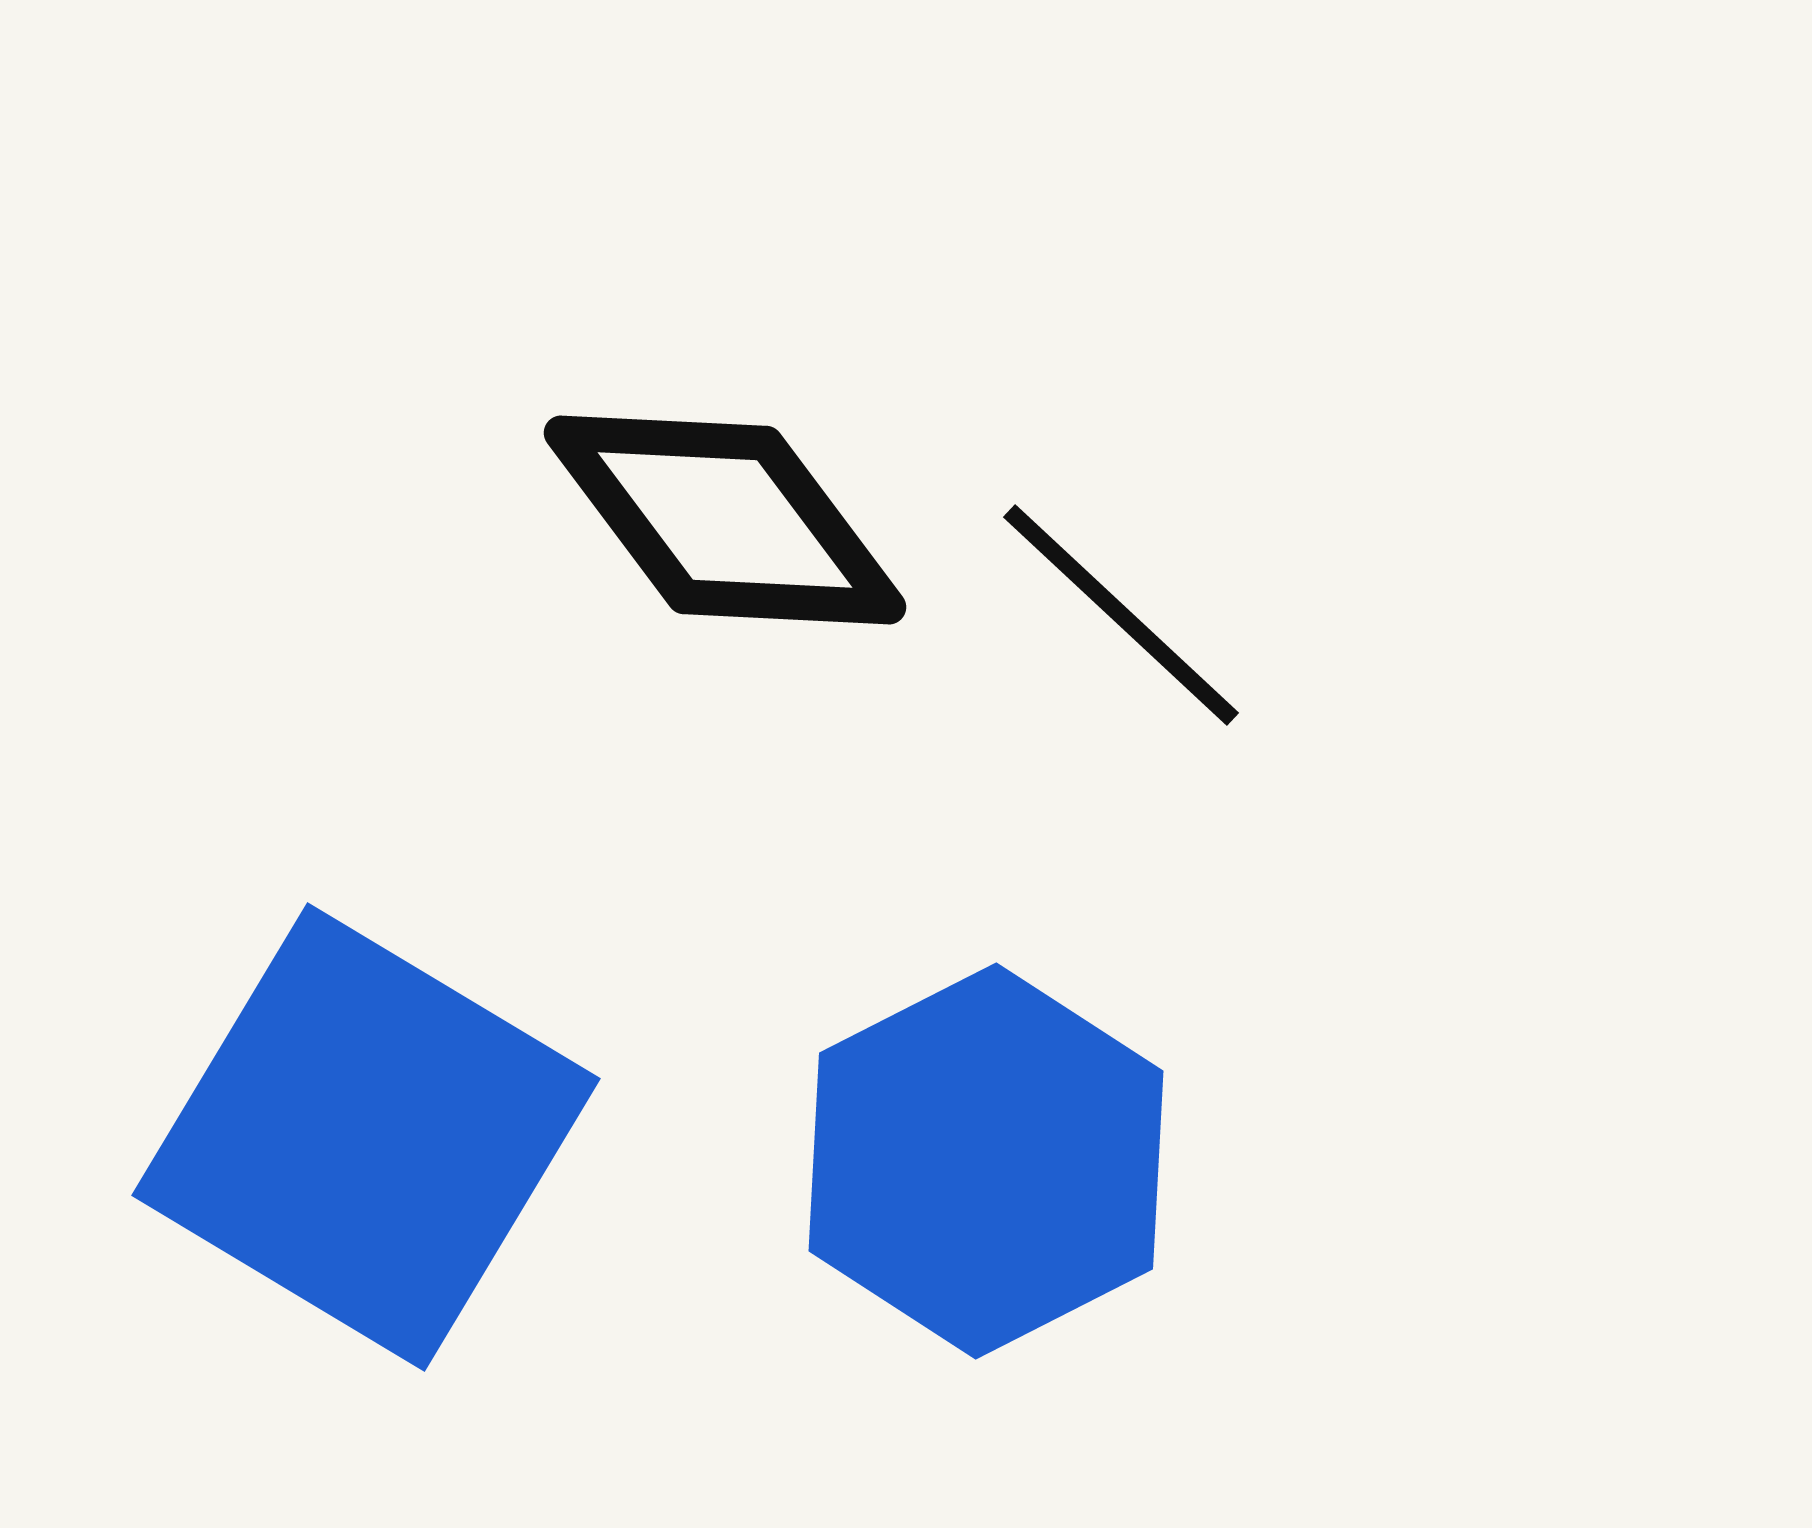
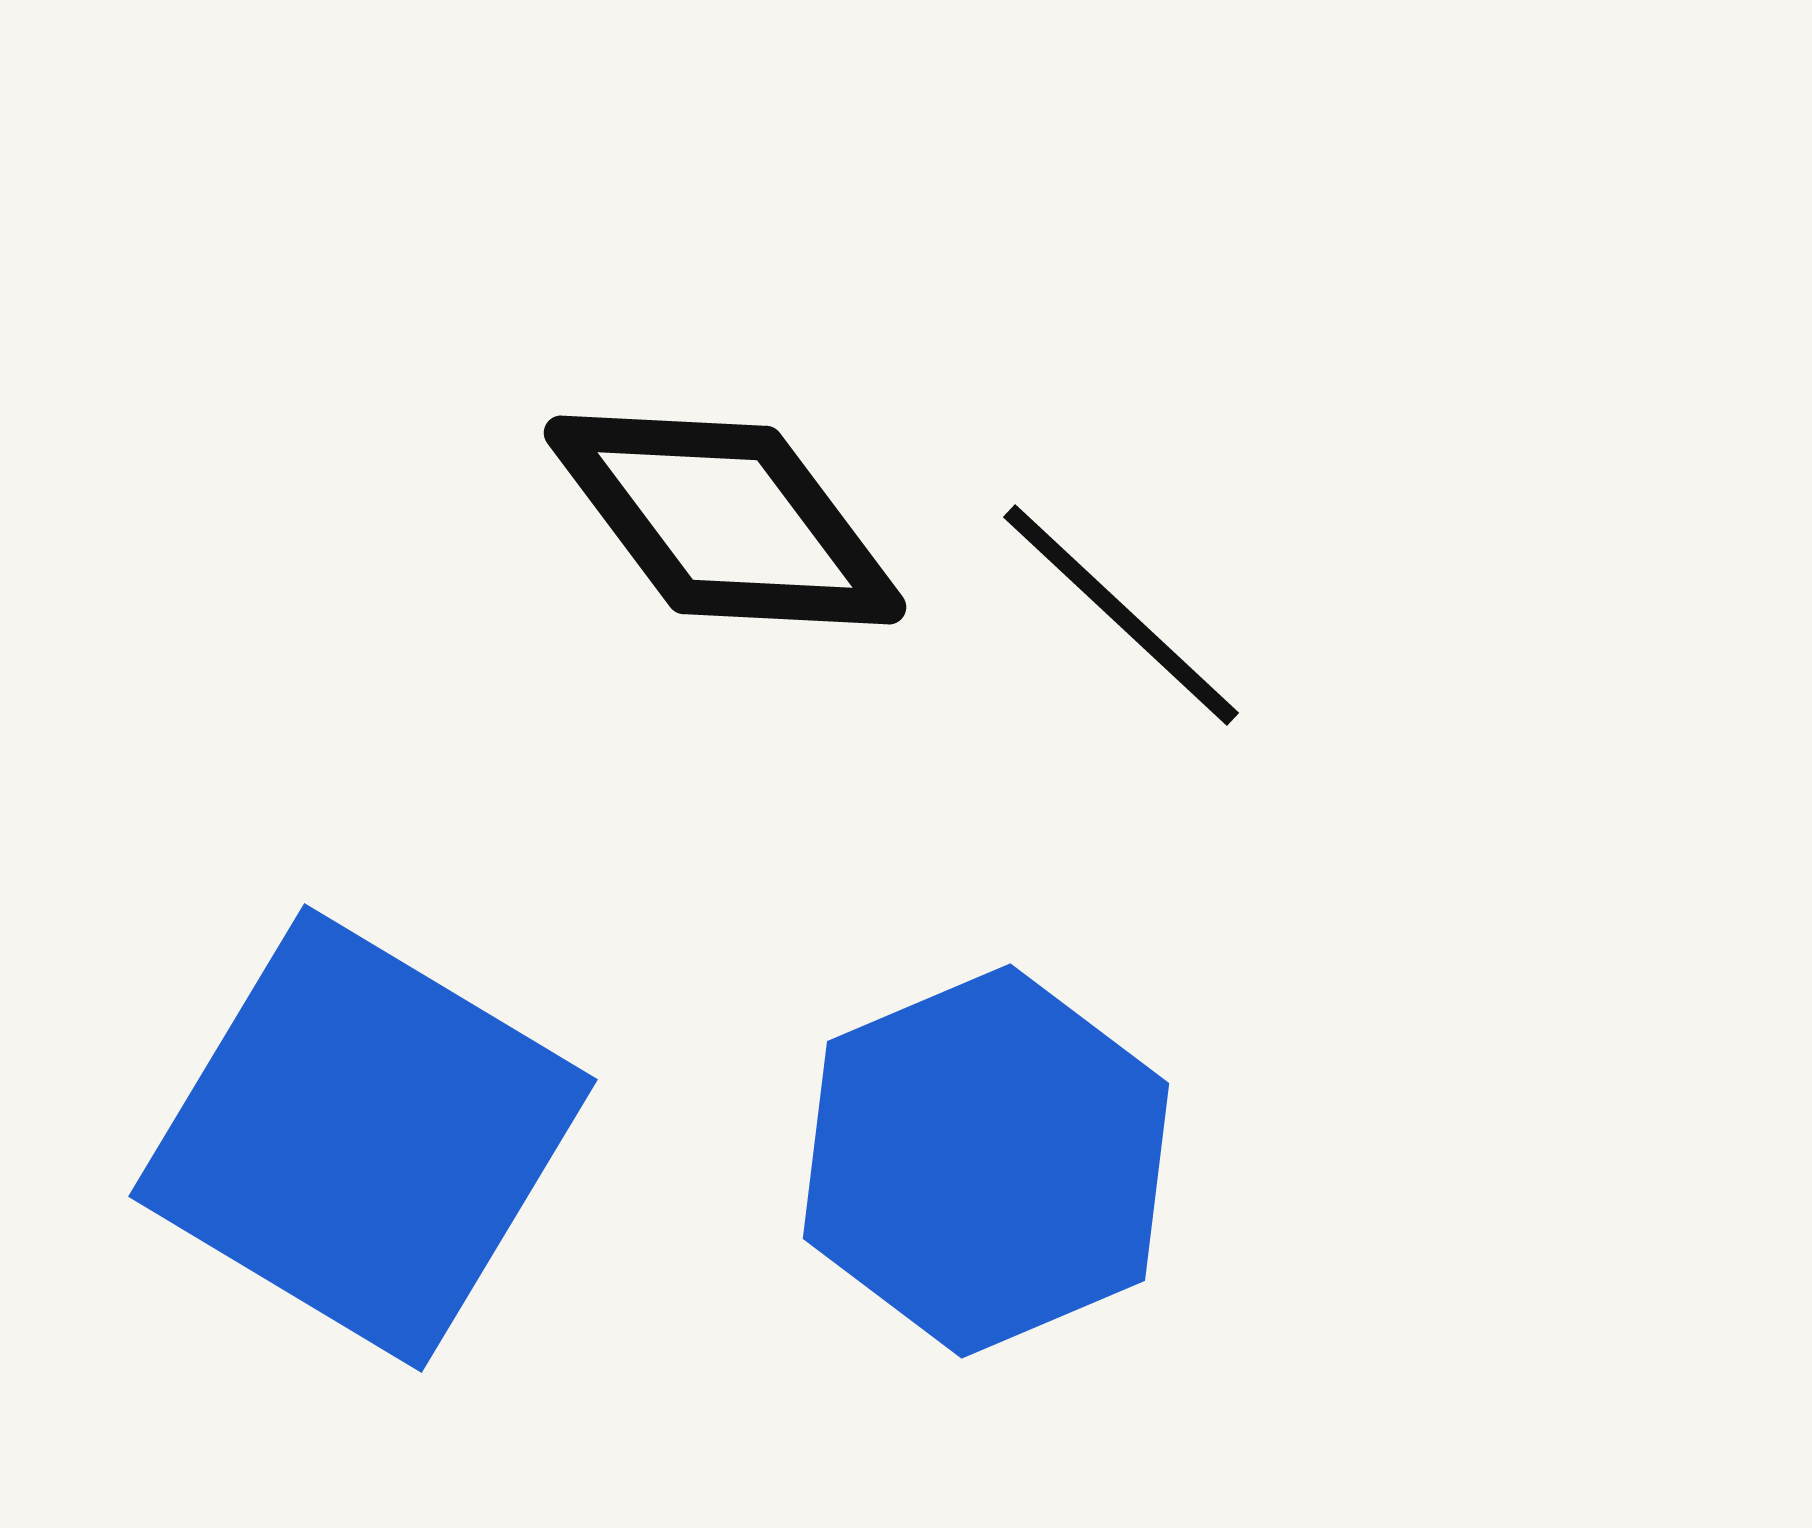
blue square: moved 3 px left, 1 px down
blue hexagon: rotated 4 degrees clockwise
